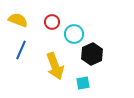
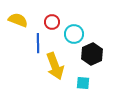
blue line: moved 17 px right, 7 px up; rotated 24 degrees counterclockwise
cyan square: rotated 16 degrees clockwise
